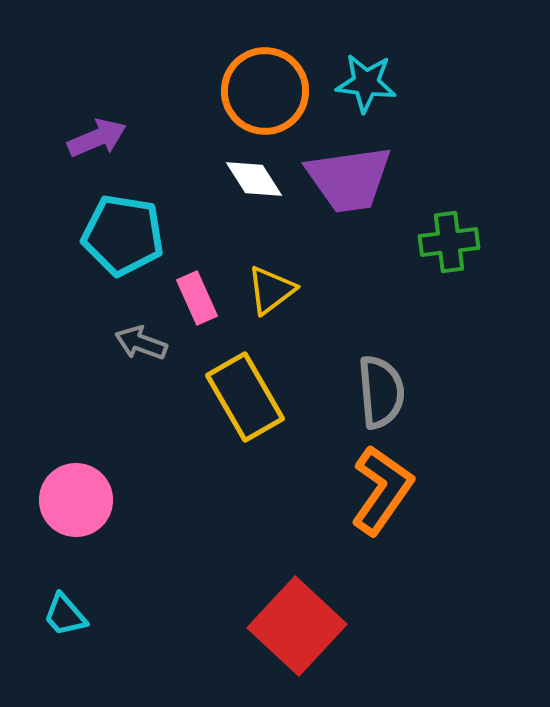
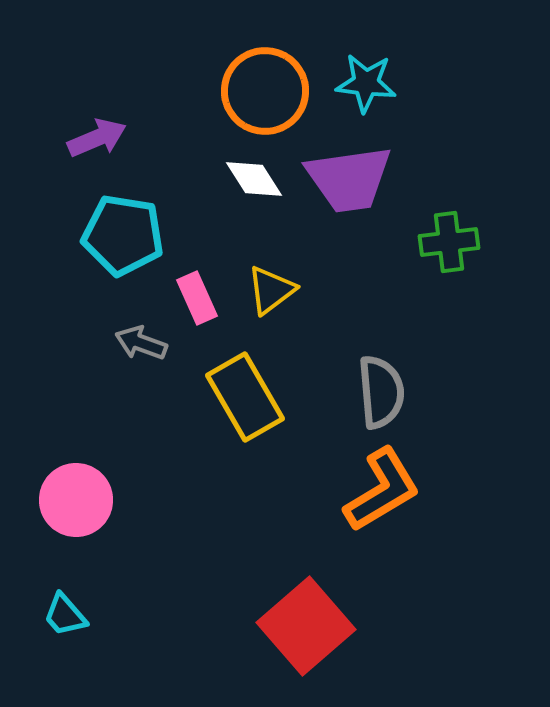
orange L-shape: rotated 24 degrees clockwise
red square: moved 9 px right; rotated 6 degrees clockwise
